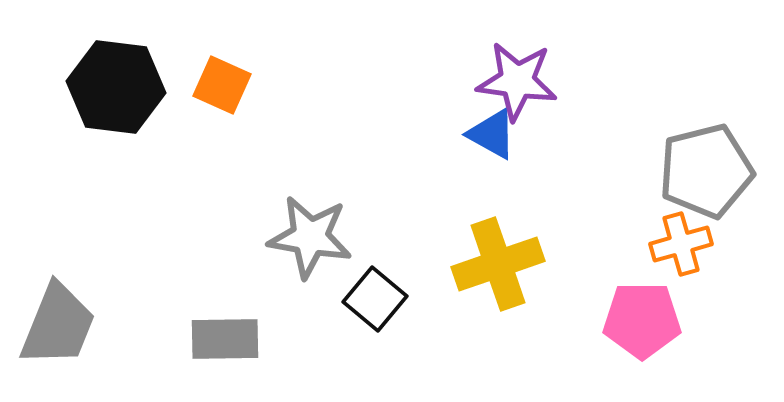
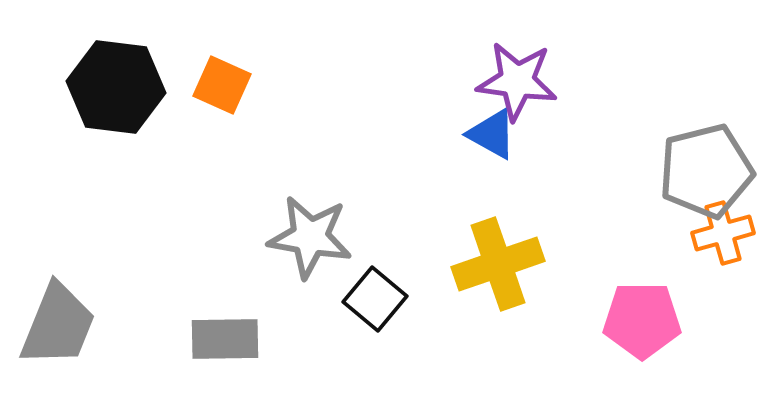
orange cross: moved 42 px right, 11 px up
